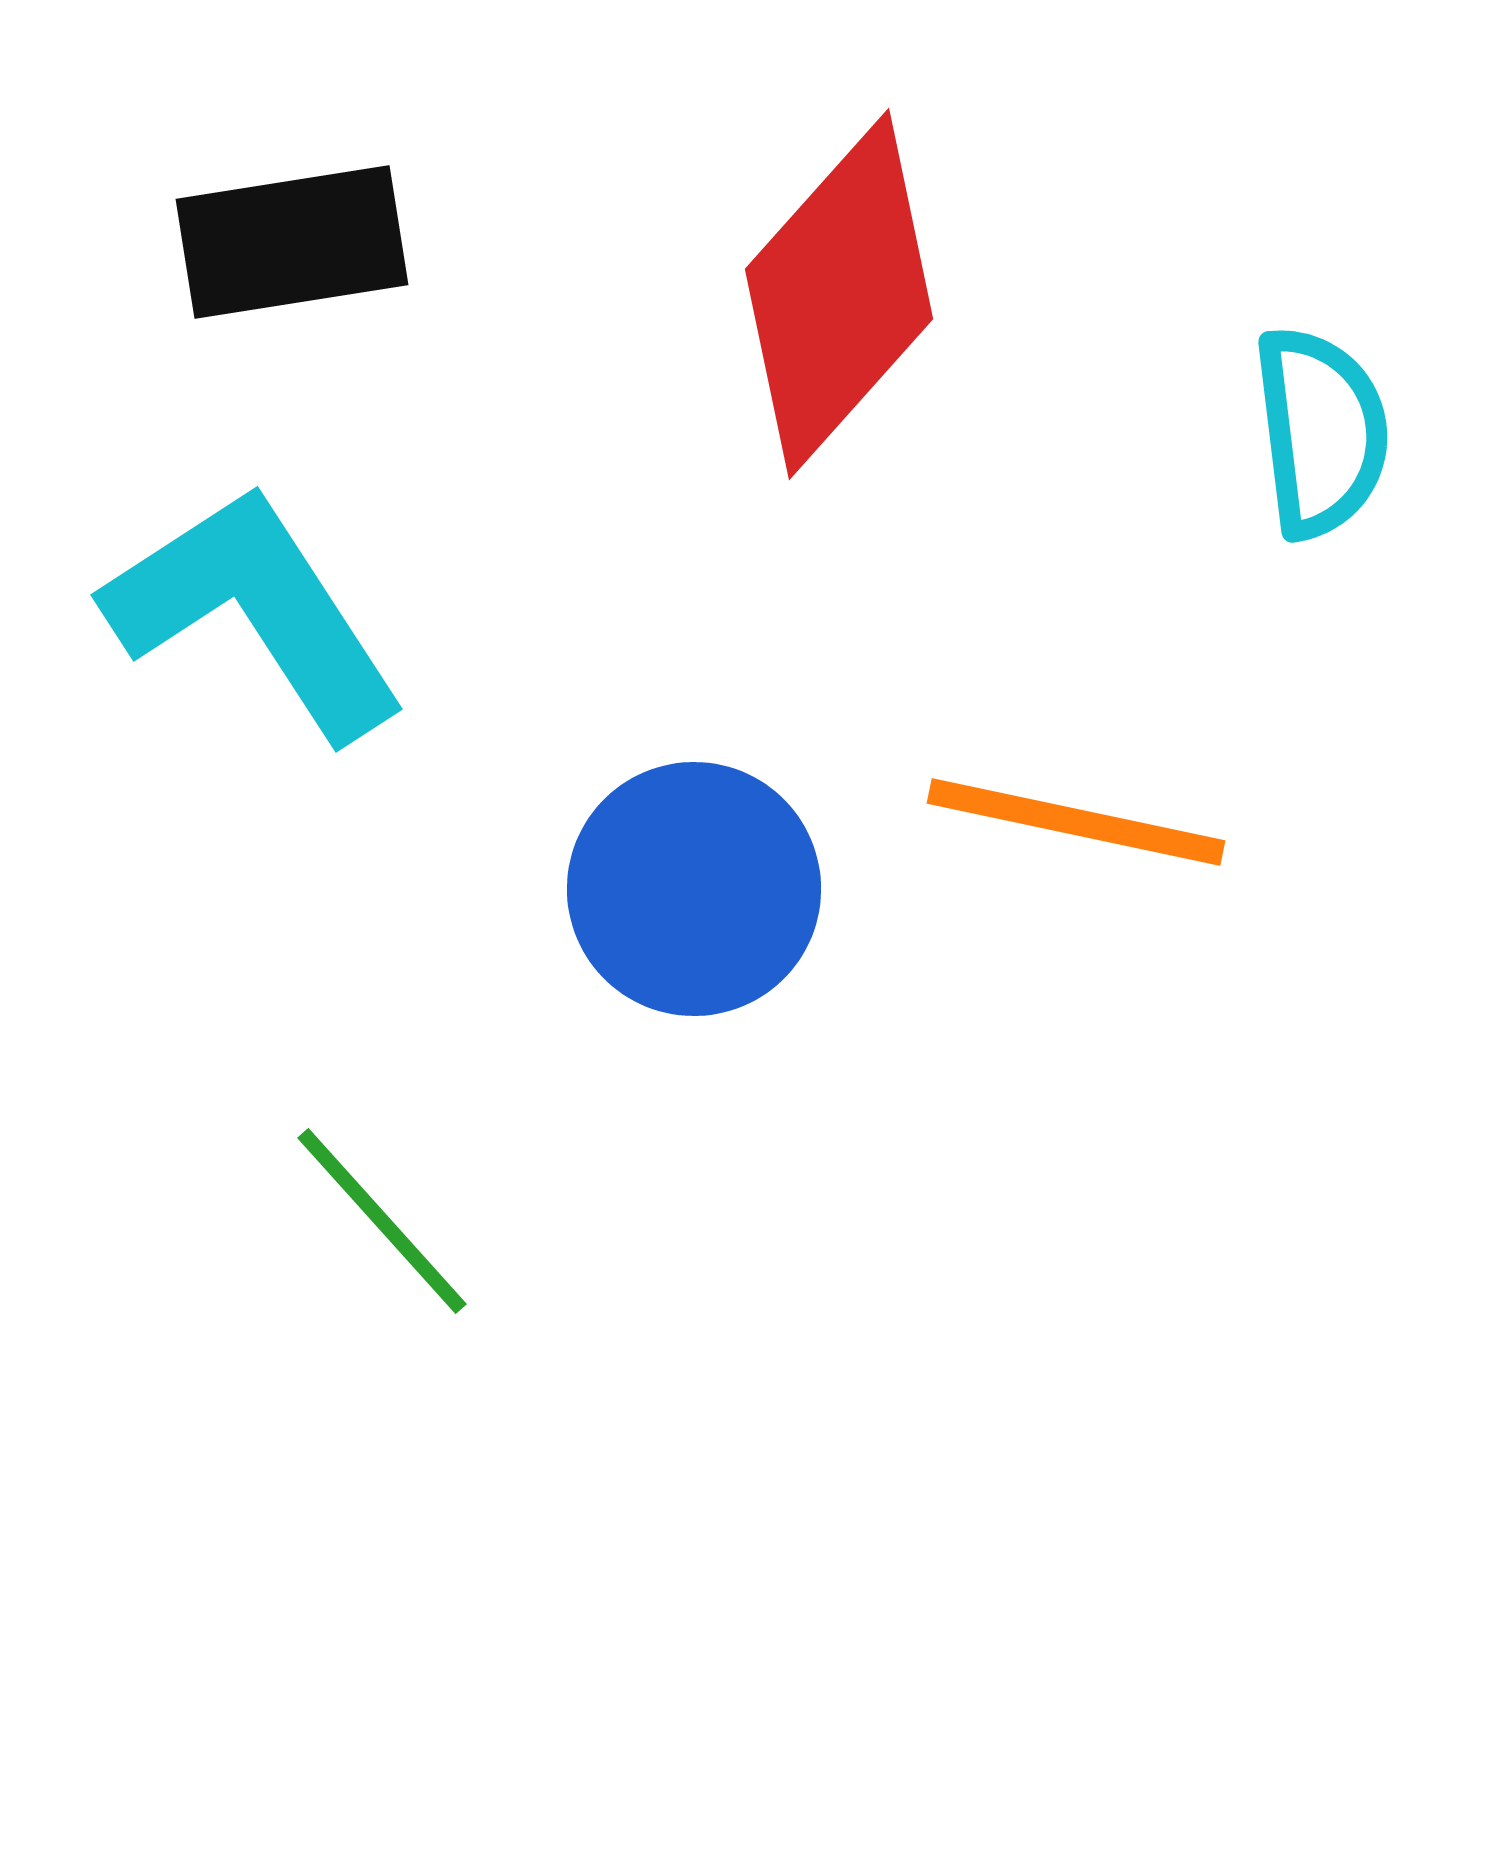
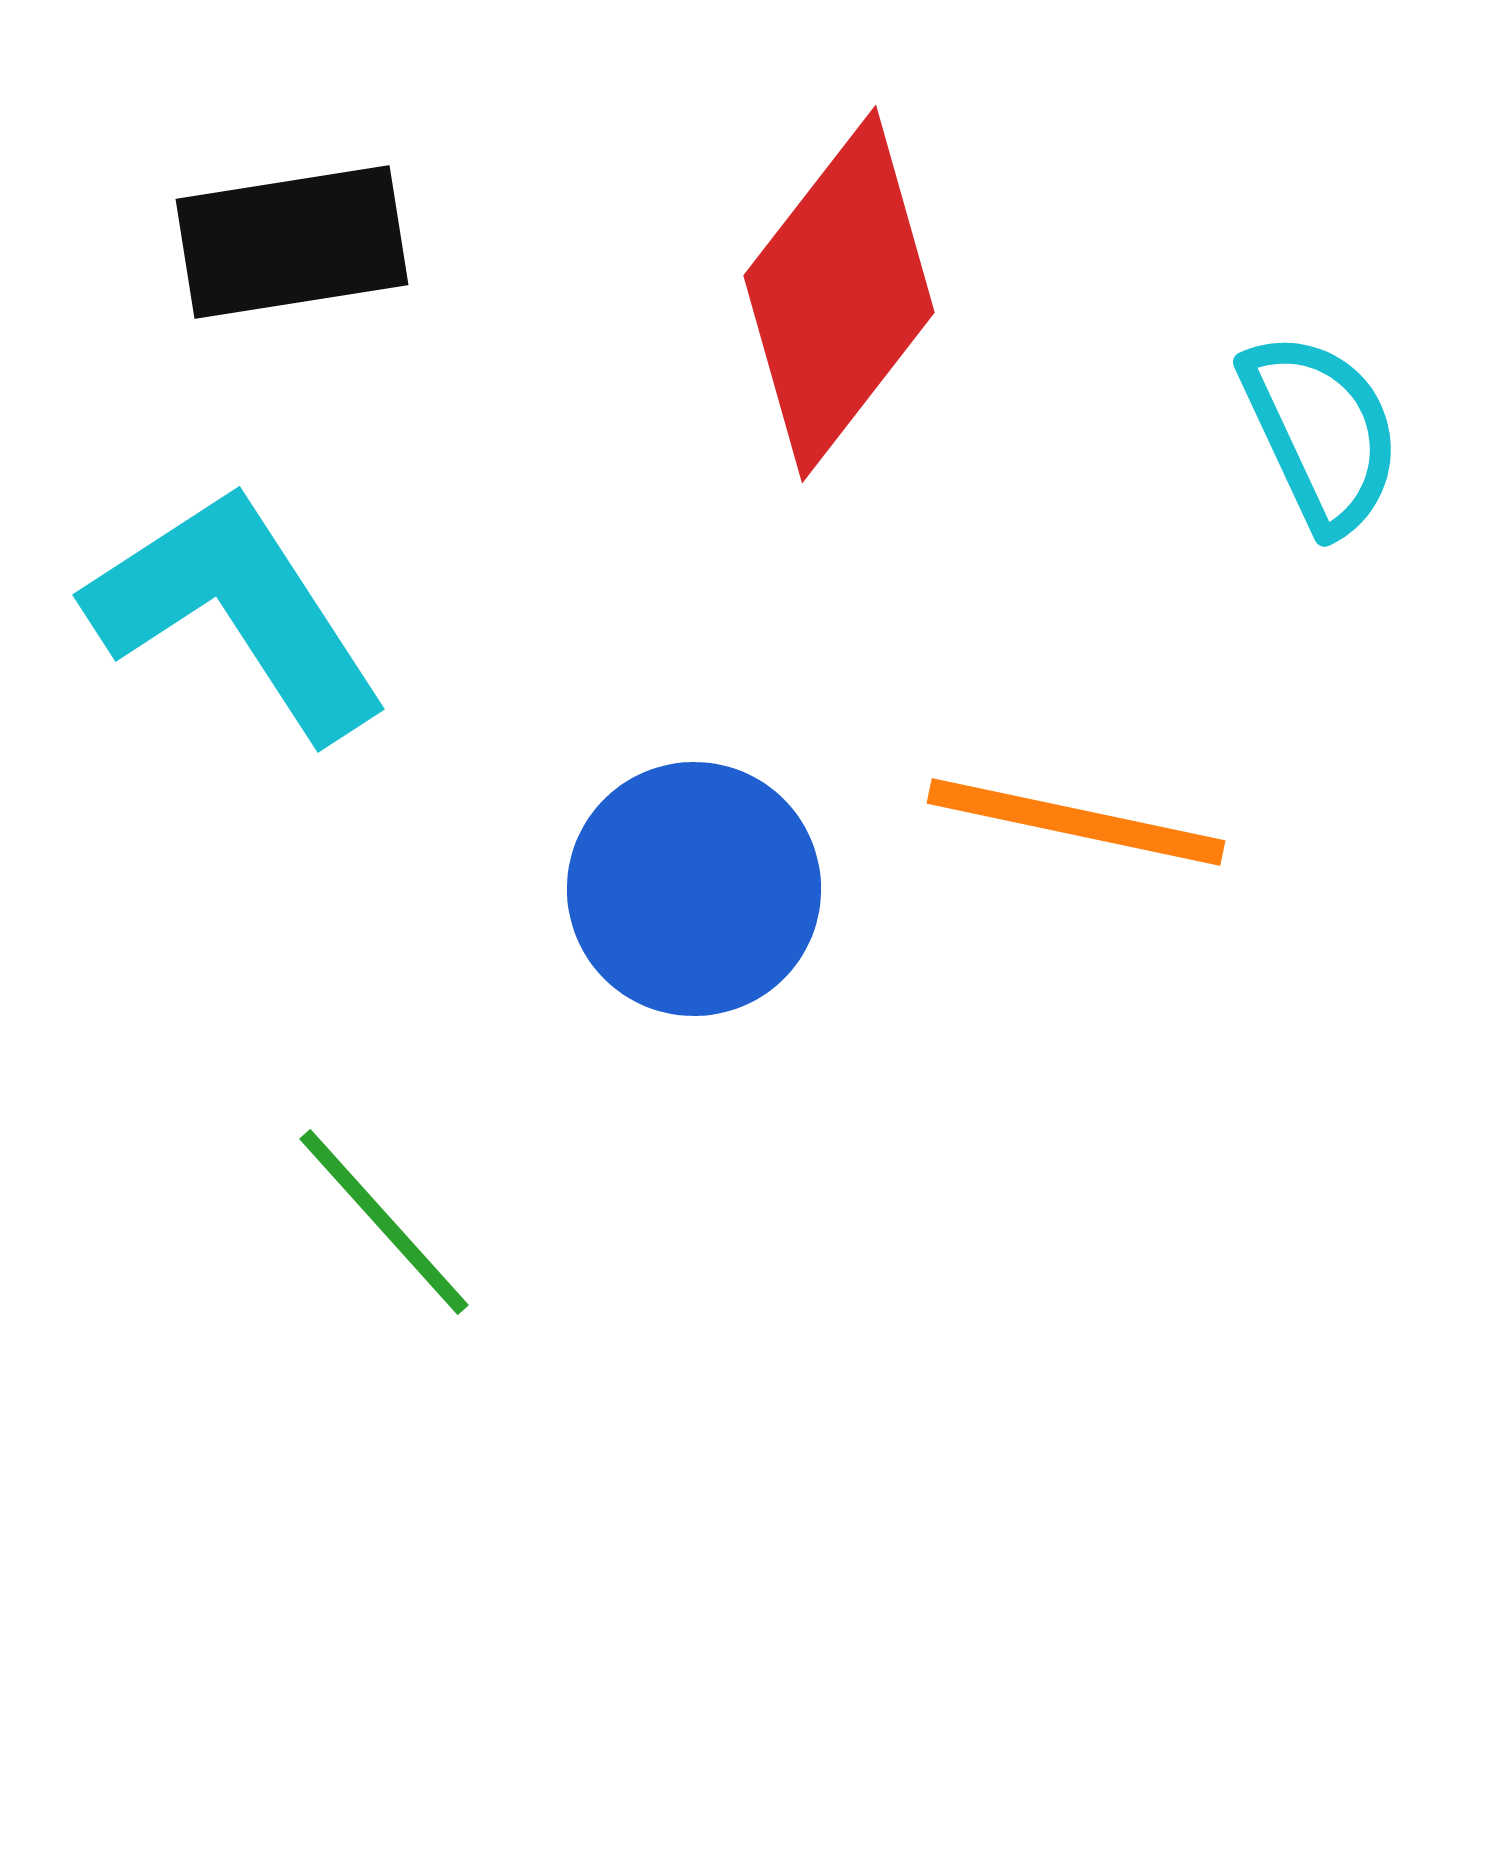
red diamond: rotated 4 degrees counterclockwise
cyan semicircle: rotated 18 degrees counterclockwise
cyan L-shape: moved 18 px left
green line: moved 2 px right, 1 px down
